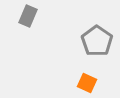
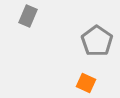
orange square: moved 1 px left
